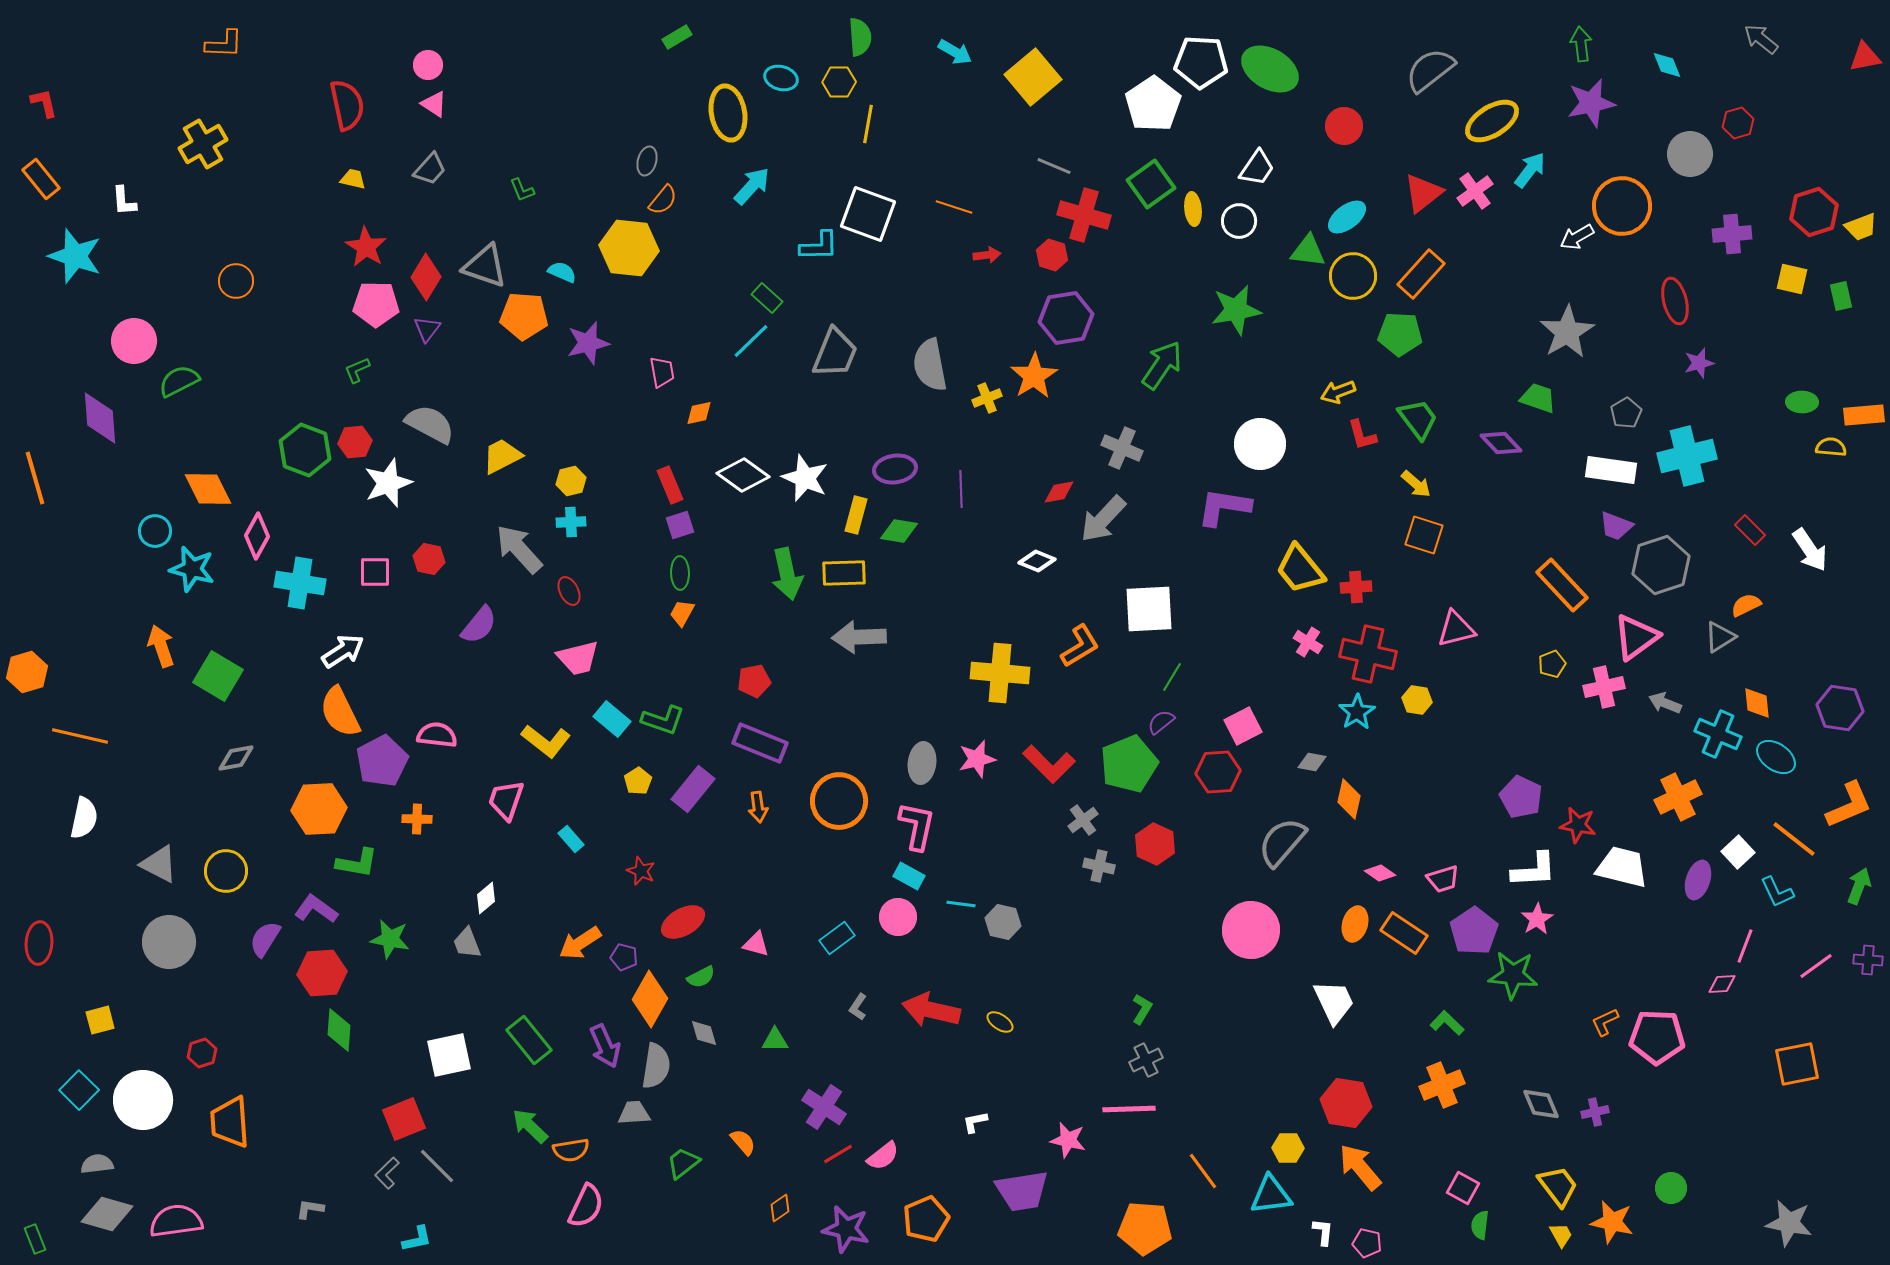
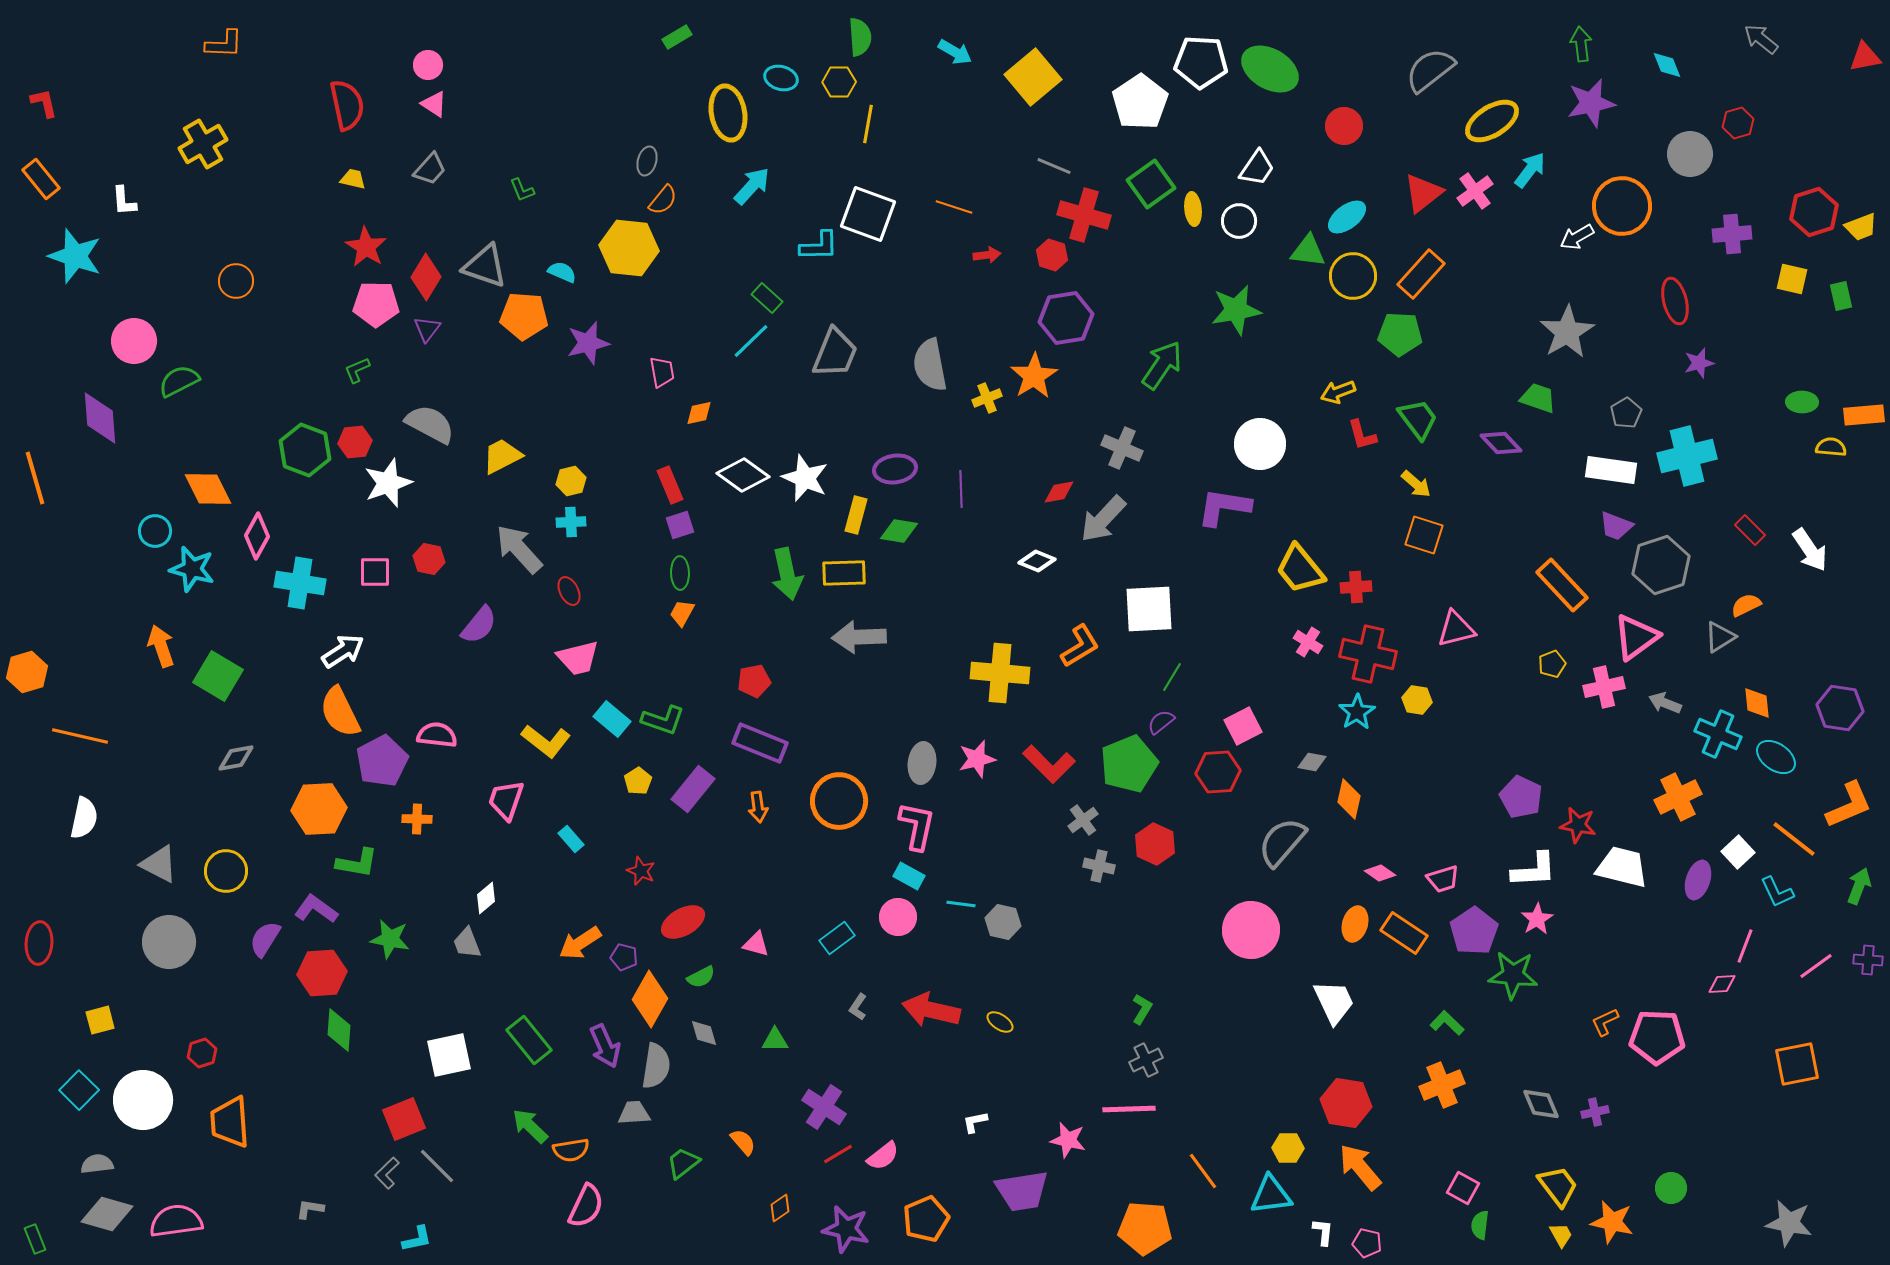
white pentagon at (1153, 104): moved 13 px left, 2 px up
